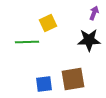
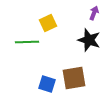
black star: rotated 20 degrees clockwise
brown square: moved 1 px right, 1 px up
blue square: moved 3 px right; rotated 24 degrees clockwise
